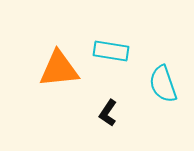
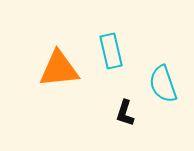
cyan rectangle: rotated 68 degrees clockwise
black L-shape: moved 17 px right; rotated 16 degrees counterclockwise
